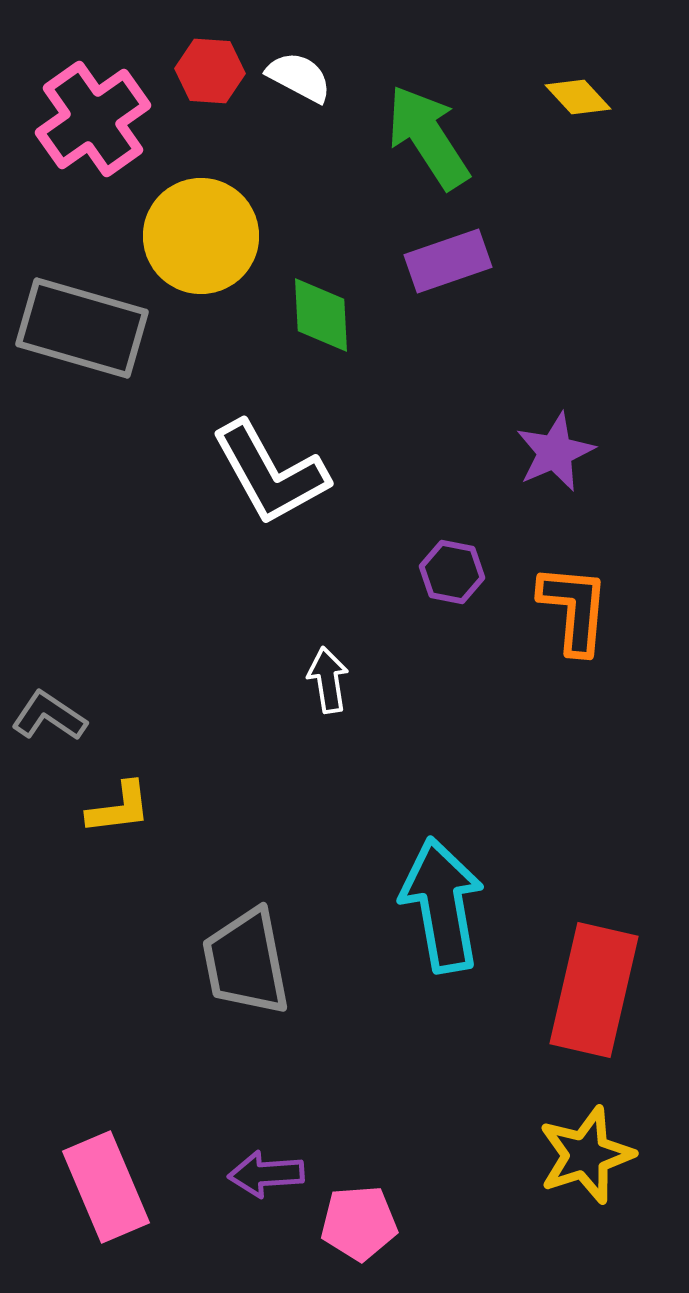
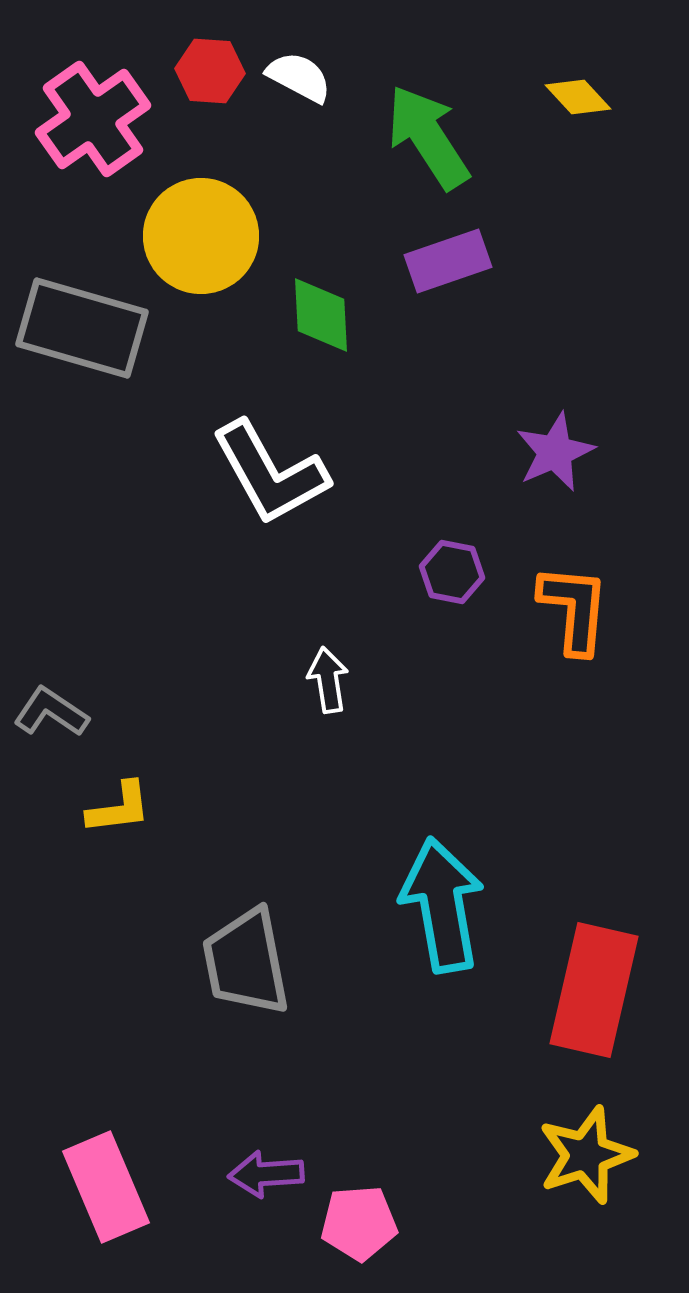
gray L-shape: moved 2 px right, 4 px up
